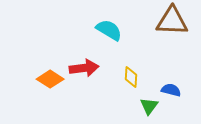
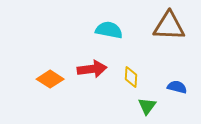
brown triangle: moved 3 px left, 5 px down
cyan semicircle: rotated 20 degrees counterclockwise
red arrow: moved 8 px right, 1 px down
blue semicircle: moved 6 px right, 3 px up
green triangle: moved 2 px left
